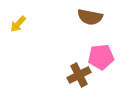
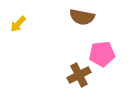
brown semicircle: moved 8 px left
pink pentagon: moved 1 px right, 3 px up
